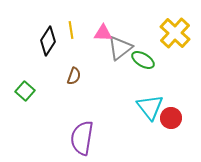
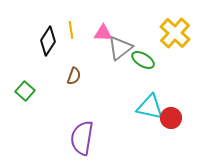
cyan triangle: rotated 40 degrees counterclockwise
